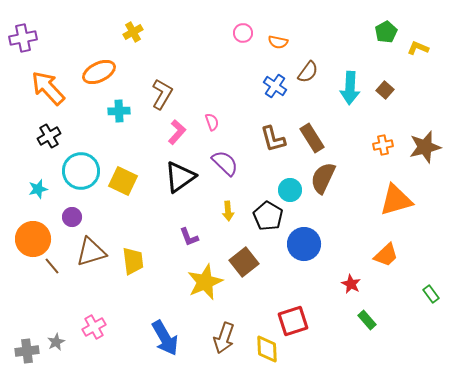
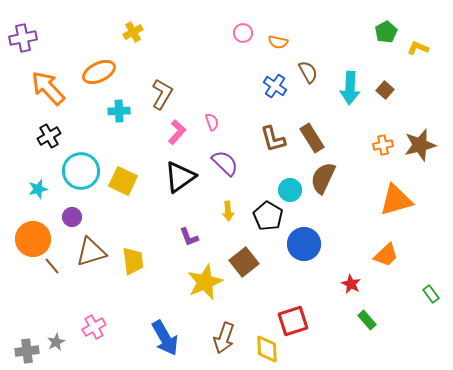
brown semicircle at (308, 72): rotated 65 degrees counterclockwise
brown star at (425, 147): moved 5 px left, 2 px up
